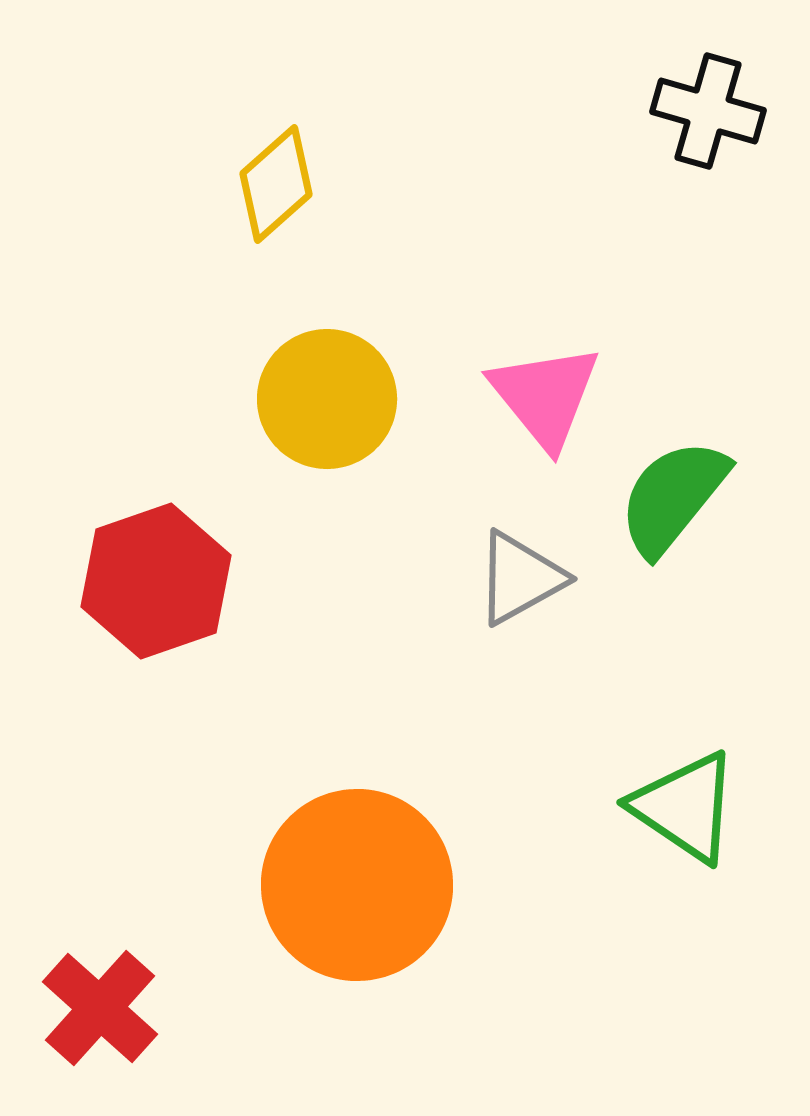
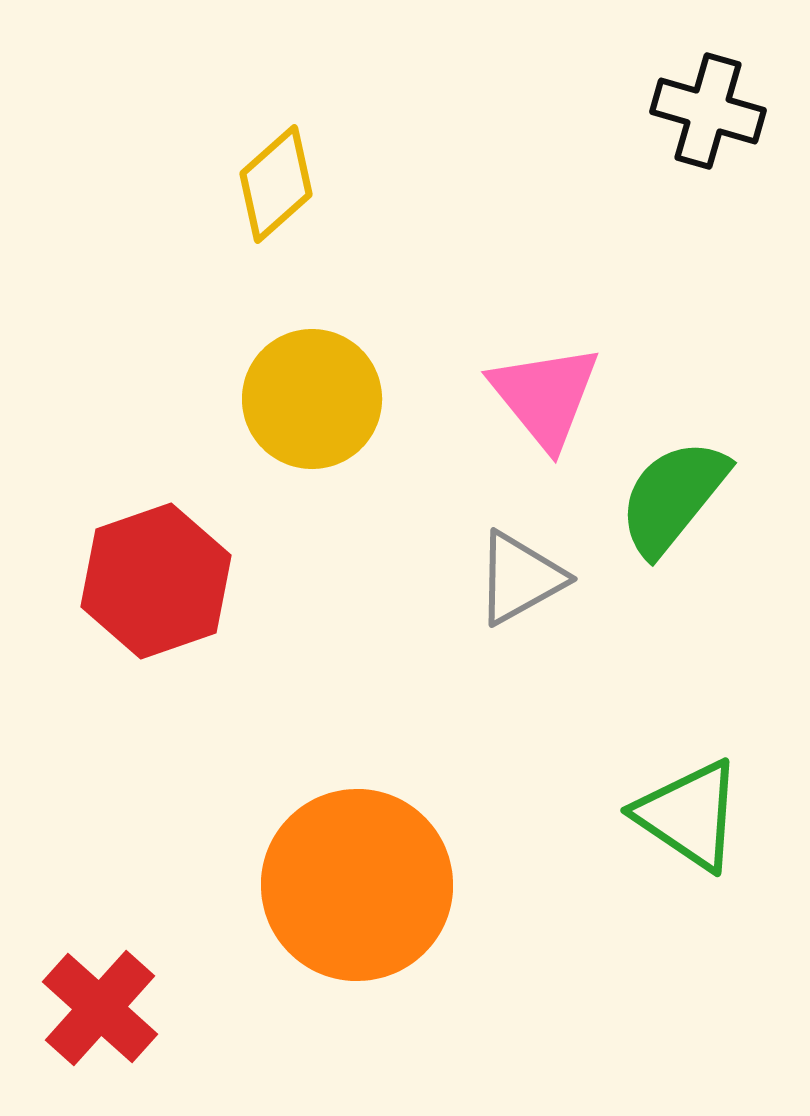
yellow circle: moved 15 px left
green triangle: moved 4 px right, 8 px down
